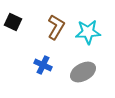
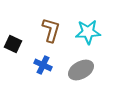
black square: moved 22 px down
brown L-shape: moved 5 px left, 3 px down; rotated 15 degrees counterclockwise
gray ellipse: moved 2 px left, 2 px up
